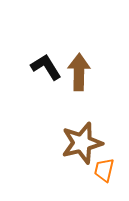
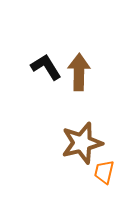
orange trapezoid: moved 2 px down
